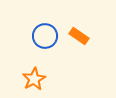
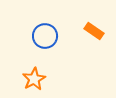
orange rectangle: moved 15 px right, 5 px up
